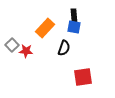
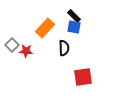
black rectangle: rotated 40 degrees counterclockwise
black semicircle: rotated 21 degrees counterclockwise
